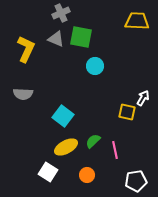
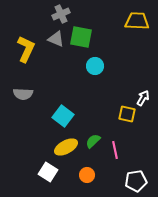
gray cross: moved 1 px down
yellow square: moved 2 px down
